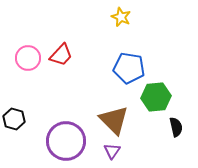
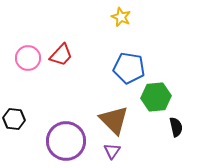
black hexagon: rotated 10 degrees counterclockwise
